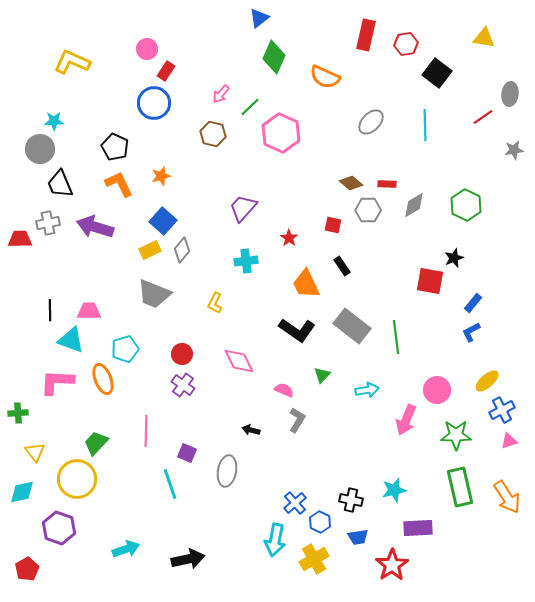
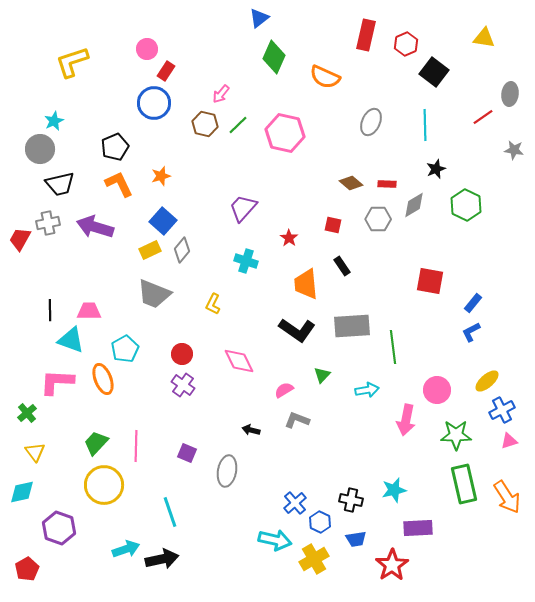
red hexagon at (406, 44): rotated 15 degrees counterclockwise
yellow L-shape at (72, 62): rotated 42 degrees counterclockwise
black square at (437, 73): moved 3 px left, 1 px up
green line at (250, 107): moved 12 px left, 18 px down
cyan star at (54, 121): rotated 24 degrees counterclockwise
gray ellipse at (371, 122): rotated 20 degrees counterclockwise
pink hexagon at (281, 133): moved 4 px right; rotated 12 degrees counterclockwise
brown hexagon at (213, 134): moved 8 px left, 10 px up
black pentagon at (115, 147): rotated 24 degrees clockwise
gray star at (514, 150): rotated 18 degrees clockwise
black trapezoid at (60, 184): rotated 80 degrees counterclockwise
gray hexagon at (368, 210): moved 10 px right, 9 px down
red trapezoid at (20, 239): rotated 60 degrees counterclockwise
black star at (454, 258): moved 18 px left, 89 px up
cyan cross at (246, 261): rotated 25 degrees clockwise
orange trapezoid at (306, 284): rotated 20 degrees clockwise
yellow L-shape at (215, 303): moved 2 px left, 1 px down
gray rectangle at (352, 326): rotated 42 degrees counterclockwise
green line at (396, 337): moved 3 px left, 10 px down
cyan pentagon at (125, 349): rotated 12 degrees counterclockwise
pink semicircle at (284, 390): rotated 54 degrees counterclockwise
green cross at (18, 413): moved 9 px right; rotated 36 degrees counterclockwise
gray L-shape at (297, 420): rotated 100 degrees counterclockwise
pink arrow at (406, 420): rotated 12 degrees counterclockwise
pink line at (146, 431): moved 10 px left, 15 px down
yellow circle at (77, 479): moved 27 px right, 6 px down
cyan line at (170, 484): moved 28 px down
green rectangle at (460, 487): moved 4 px right, 3 px up
blue trapezoid at (358, 537): moved 2 px left, 2 px down
cyan arrow at (275, 540): rotated 88 degrees counterclockwise
black arrow at (188, 559): moved 26 px left
